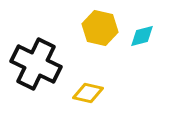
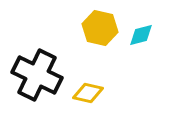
cyan diamond: moved 1 px left, 1 px up
black cross: moved 1 px right, 11 px down
